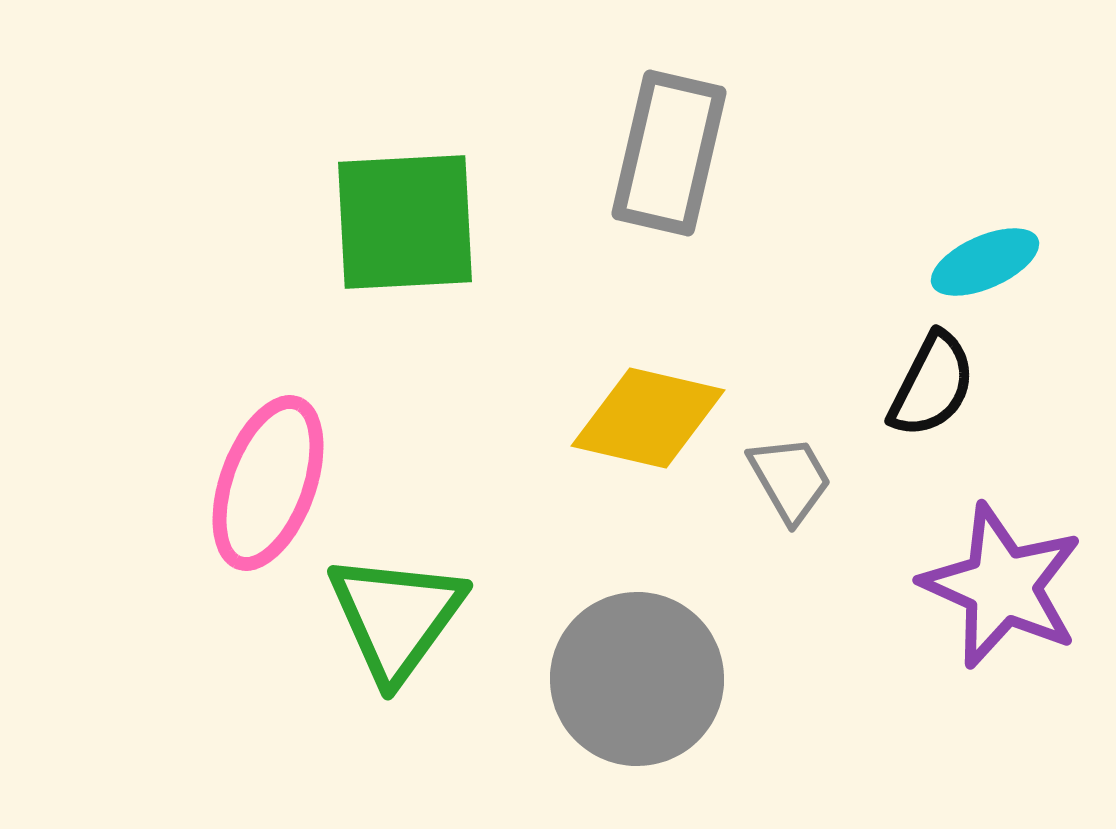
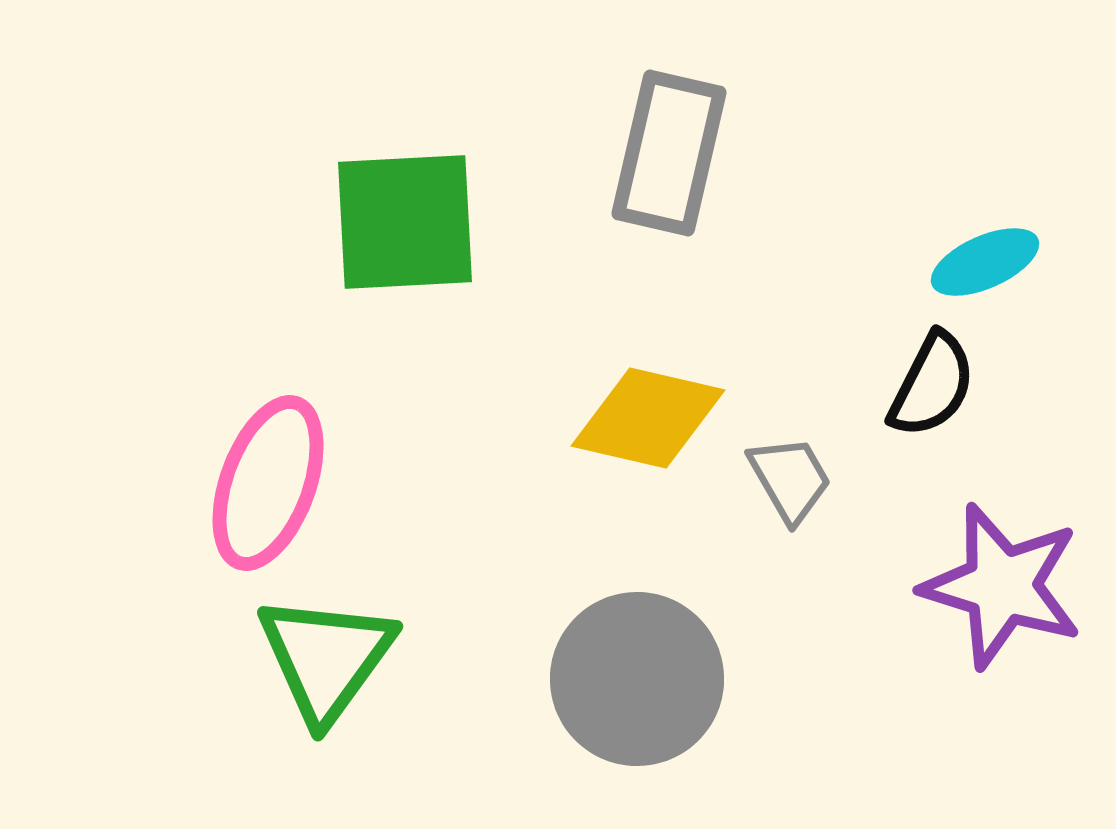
purple star: rotated 7 degrees counterclockwise
green triangle: moved 70 px left, 41 px down
